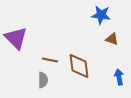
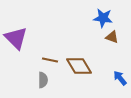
blue star: moved 2 px right, 3 px down
brown triangle: moved 2 px up
brown diamond: rotated 24 degrees counterclockwise
blue arrow: moved 1 px right, 1 px down; rotated 28 degrees counterclockwise
